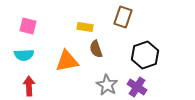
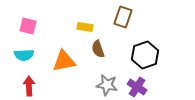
brown semicircle: moved 2 px right
orange triangle: moved 3 px left
gray star: rotated 20 degrees counterclockwise
